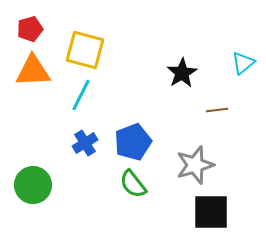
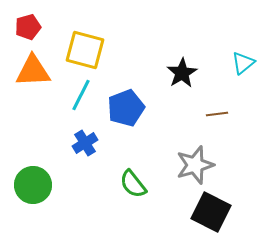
red pentagon: moved 2 px left, 2 px up
brown line: moved 4 px down
blue pentagon: moved 7 px left, 34 px up
black square: rotated 27 degrees clockwise
